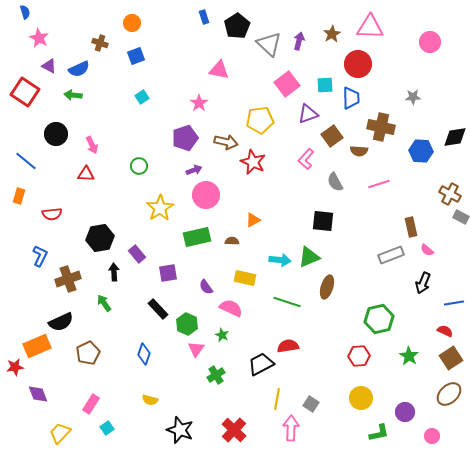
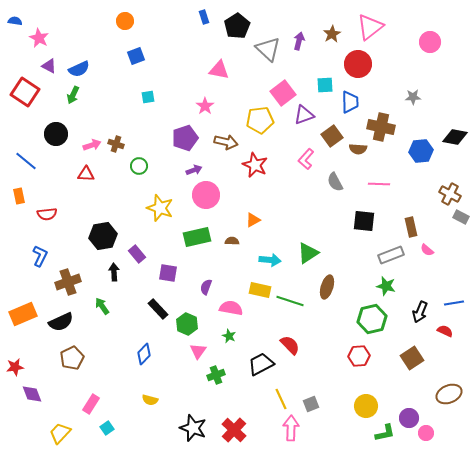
blue semicircle at (25, 12): moved 10 px left, 9 px down; rotated 64 degrees counterclockwise
orange circle at (132, 23): moved 7 px left, 2 px up
pink triangle at (370, 27): rotated 40 degrees counterclockwise
brown cross at (100, 43): moved 16 px right, 101 px down
gray triangle at (269, 44): moved 1 px left, 5 px down
pink square at (287, 84): moved 4 px left, 9 px down
green arrow at (73, 95): rotated 72 degrees counterclockwise
cyan square at (142, 97): moved 6 px right; rotated 24 degrees clockwise
blue trapezoid at (351, 98): moved 1 px left, 4 px down
pink star at (199, 103): moved 6 px right, 3 px down
purple triangle at (308, 114): moved 4 px left, 1 px down
black diamond at (455, 137): rotated 20 degrees clockwise
pink arrow at (92, 145): rotated 84 degrees counterclockwise
brown semicircle at (359, 151): moved 1 px left, 2 px up
blue hexagon at (421, 151): rotated 10 degrees counterclockwise
red star at (253, 162): moved 2 px right, 3 px down
pink line at (379, 184): rotated 20 degrees clockwise
orange rectangle at (19, 196): rotated 28 degrees counterclockwise
yellow star at (160, 208): rotated 20 degrees counterclockwise
red semicircle at (52, 214): moved 5 px left
black square at (323, 221): moved 41 px right
black hexagon at (100, 238): moved 3 px right, 2 px up
green triangle at (309, 257): moved 1 px left, 4 px up; rotated 10 degrees counterclockwise
cyan arrow at (280, 260): moved 10 px left
purple square at (168, 273): rotated 18 degrees clockwise
yellow rectangle at (245, 278): moved 15 px right, 12 px down
brown cross at (68, 279): moved 3 px down
black arrow at (423, 283): moved 3 px left, 29 px down
purple semicircle at (206, 287): rotated 56 degrees clockwise
green line at (287, 302): moved 3 px right, 1 px up
green arrow at (104, 303): moved 2 px left, 3 px down
pink semicircle at (231, 308): rotated 15 degrees counterclockwise
green hexagon at (379, 319): moved 7 px left
green star at (222, 335): moved 7 px right, 1 px down
orange rectangle at (37, 346): moved 14 px left, 32 px up
red semicircle at (288, 346): moved 2 px right, 1 px up; rotated 55 degrees clockwise
pink triangle at (196, 349): moved 2 px right, 2 px down
brown pentagon at (88, 353): moved 16 px left, 5 px down
blue diamond at (144, 354): rotated 25 degrees clockwise
green star at (409, 356): moved 23 px left, 70 px up; rotated 18 degrees counterclockwise
brown square at (451, 358): moved 39 px left
green cross at (216, 375): rotated 12 degrees clockwise
purple diamond at (38, 394): moved 6 px left
brown ellipse at (449, 394): rotated 20 degrees clockwise
yellow circle at (361, 398): moved 5 px right, 8 px down
yellow line at (277, 399): moved 4 px right; rotated 35 degrees counterclockwise
gray square at (311, 404): rotated 35 degrees clockwise
purple circle at (405, 412): moved 4 px right, 6 px down
black star at (180, 430): moved 13 px right, 2 px up
green L-shape at (379, 433): moved 6 px right
pink circle at (432, 436): moved 6 px left, 3 px up
